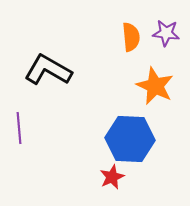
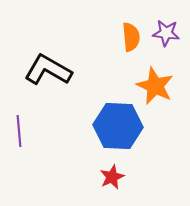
purple line: moved 3 px down
blue hexagon: moved 12 px left, 13 px up
